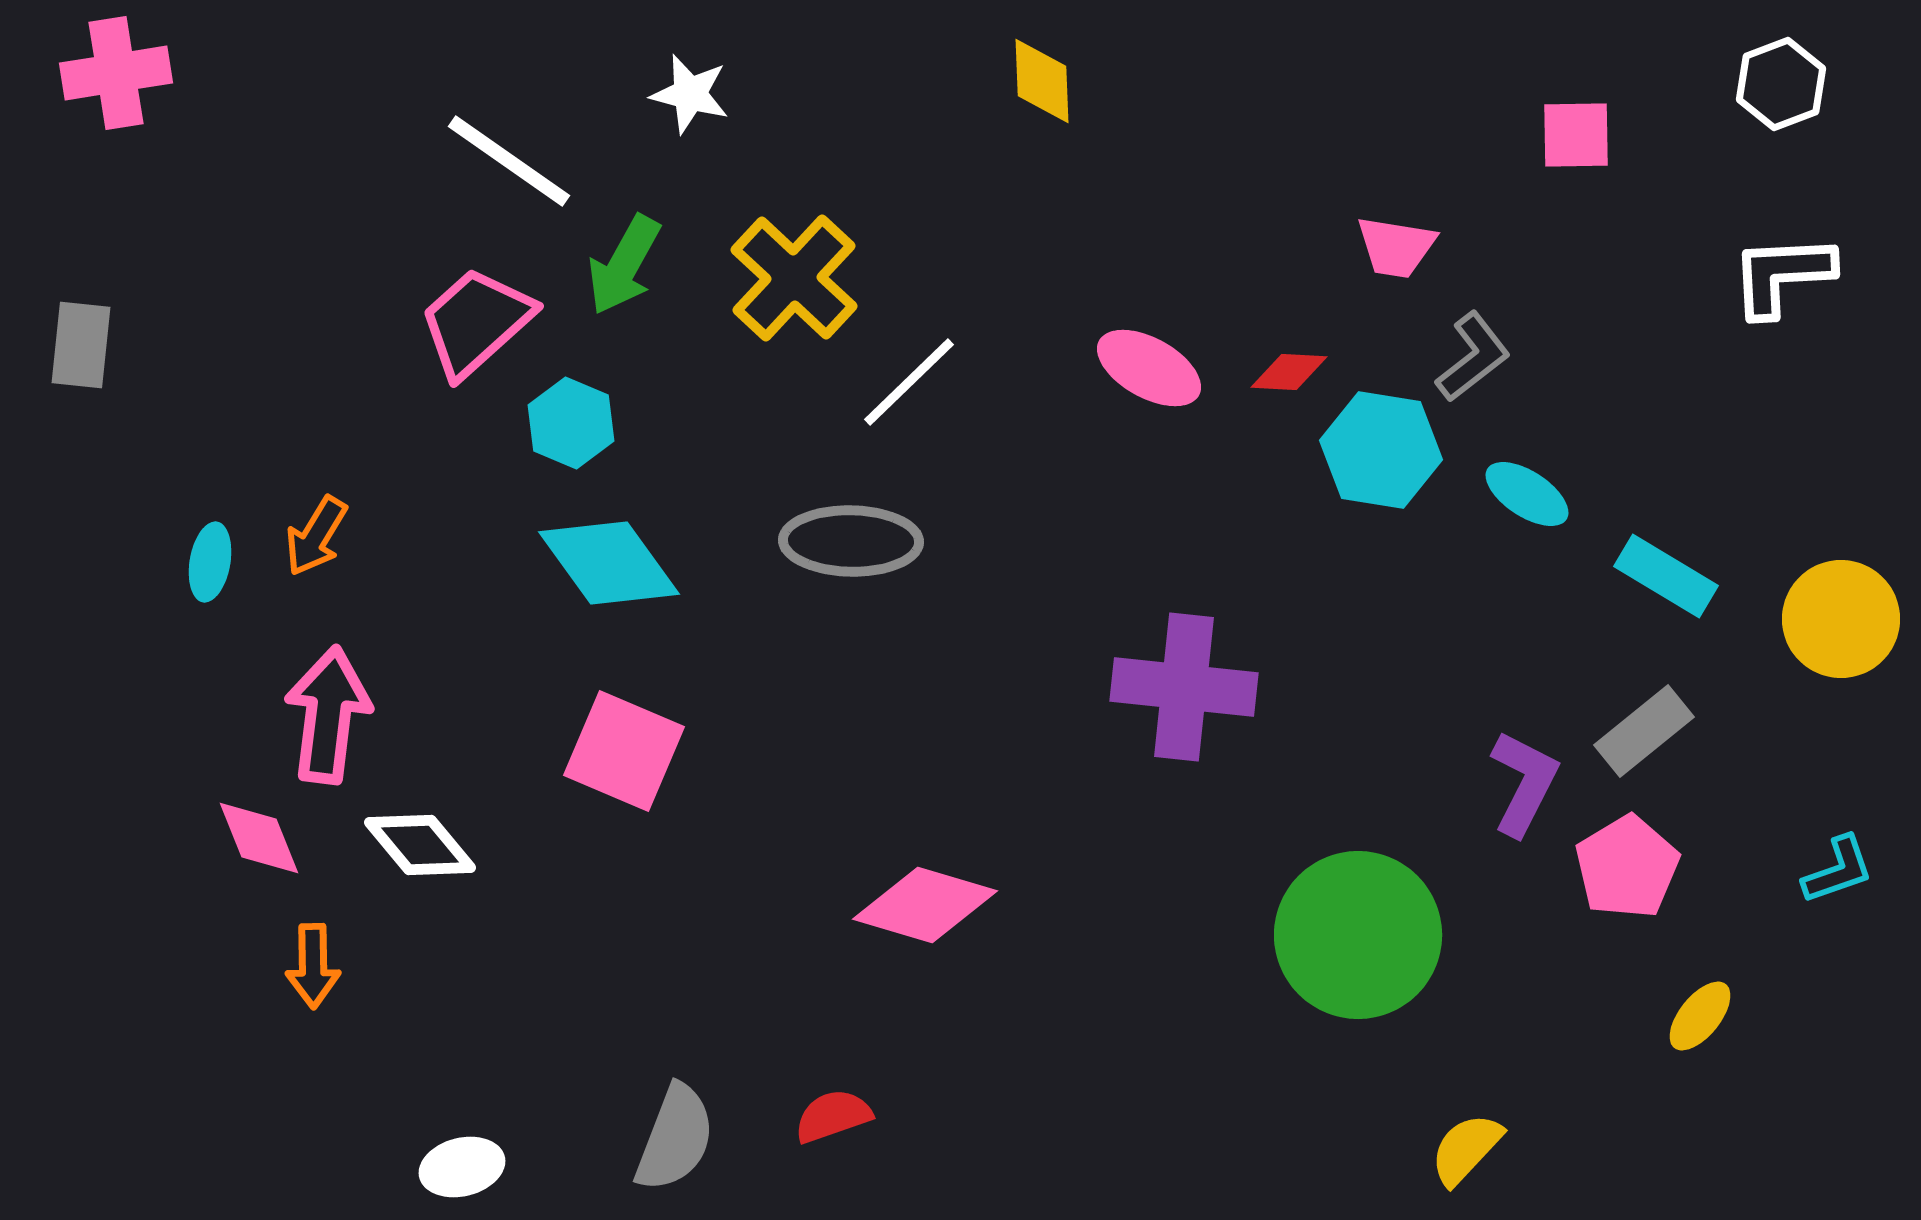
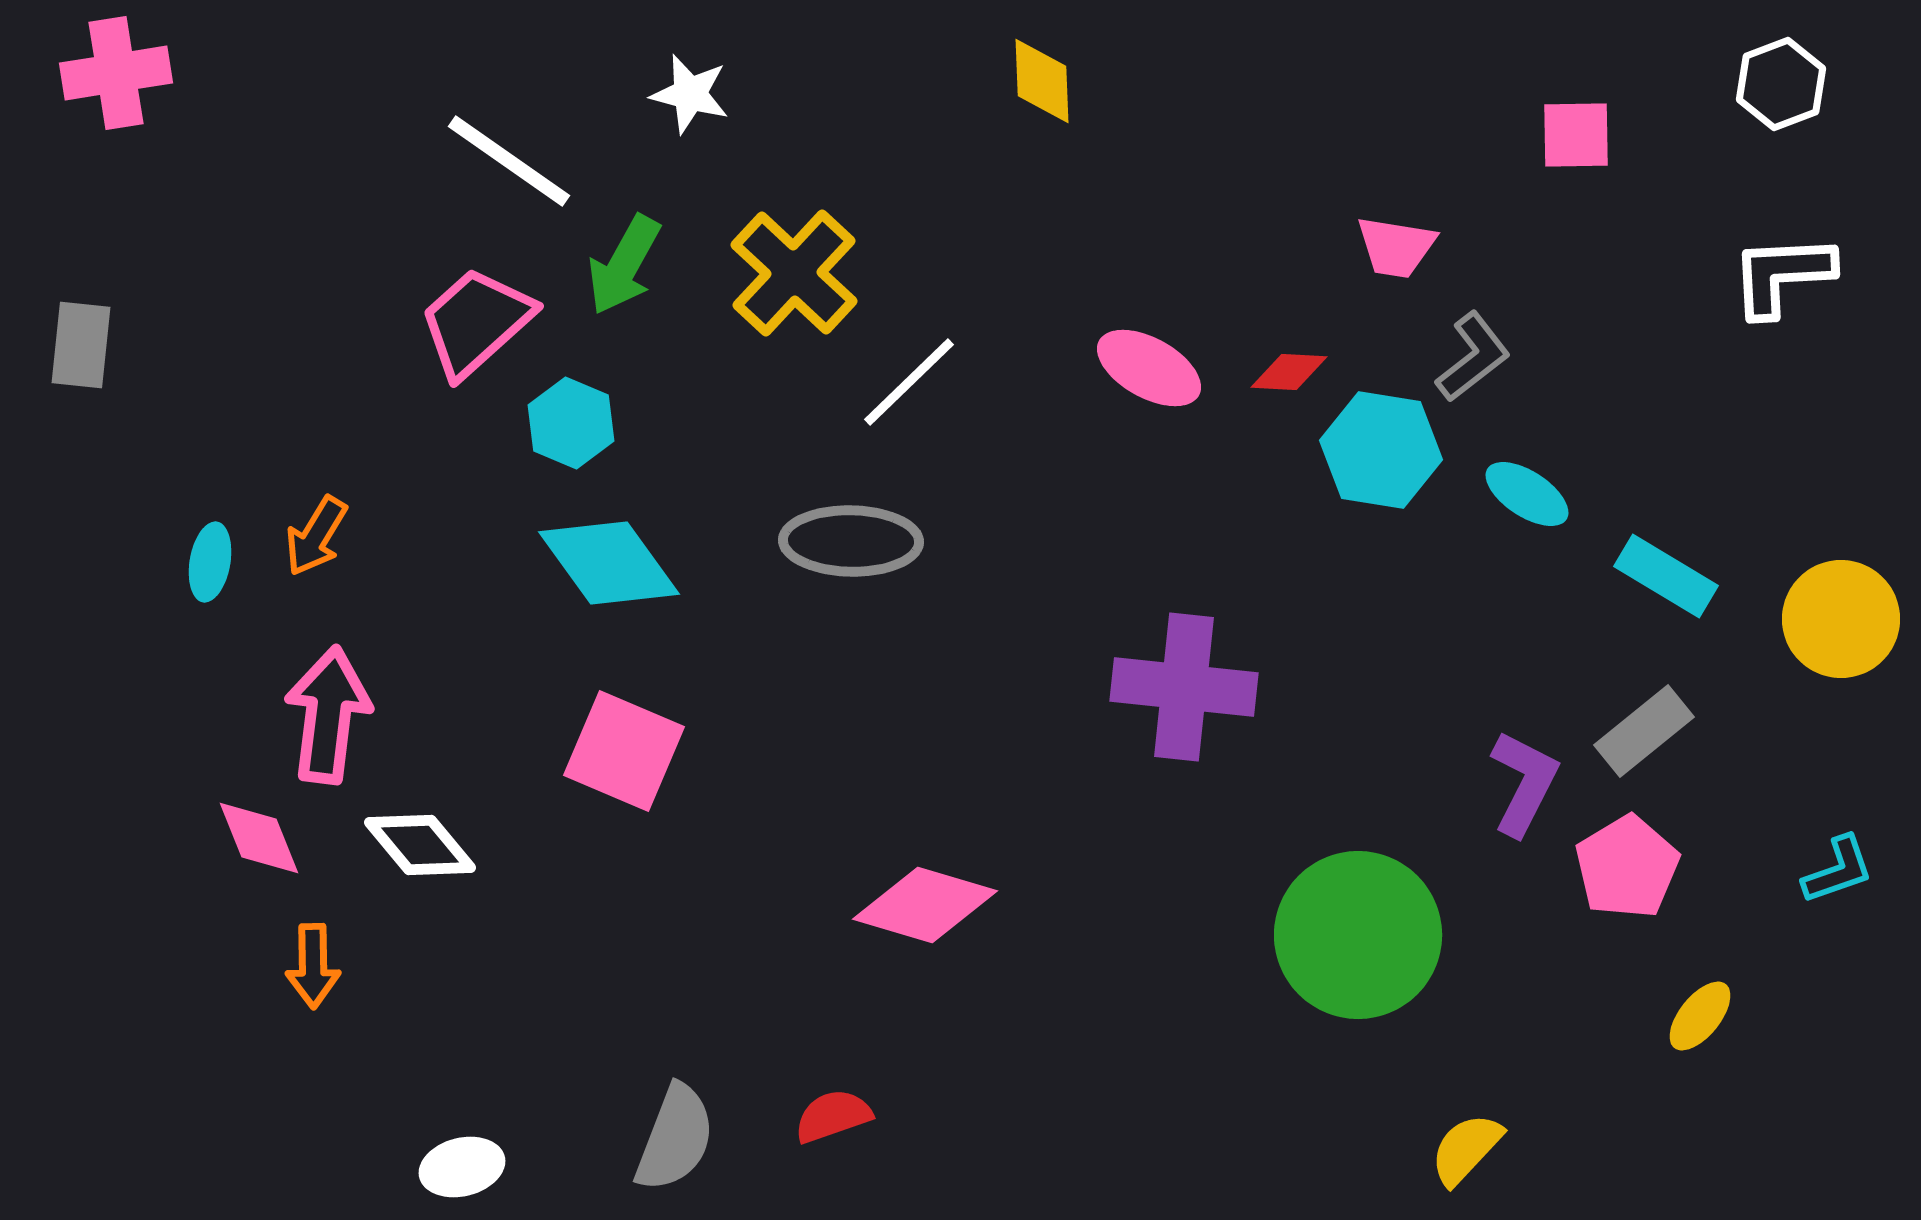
yellow cross at (794, 278): moved 5 px up
